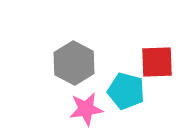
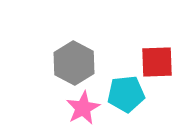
cyan pentagon: moved 3 px down; rotated 21 degrees counterclockwise
pink star: moved 3 px left, 1 px up; rotated 20 degrees counterclockwise
